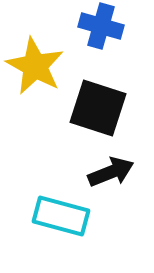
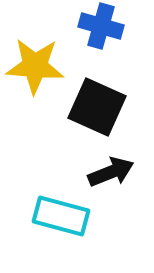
yellow star: rotated 24 degrees counterclockwise
black square: moved 1 px left, 1 px up; rotated 6 degrees clockwise
